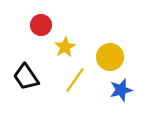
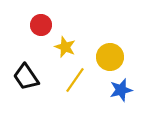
yellow star: rotated 20 degrees counterclockwise
